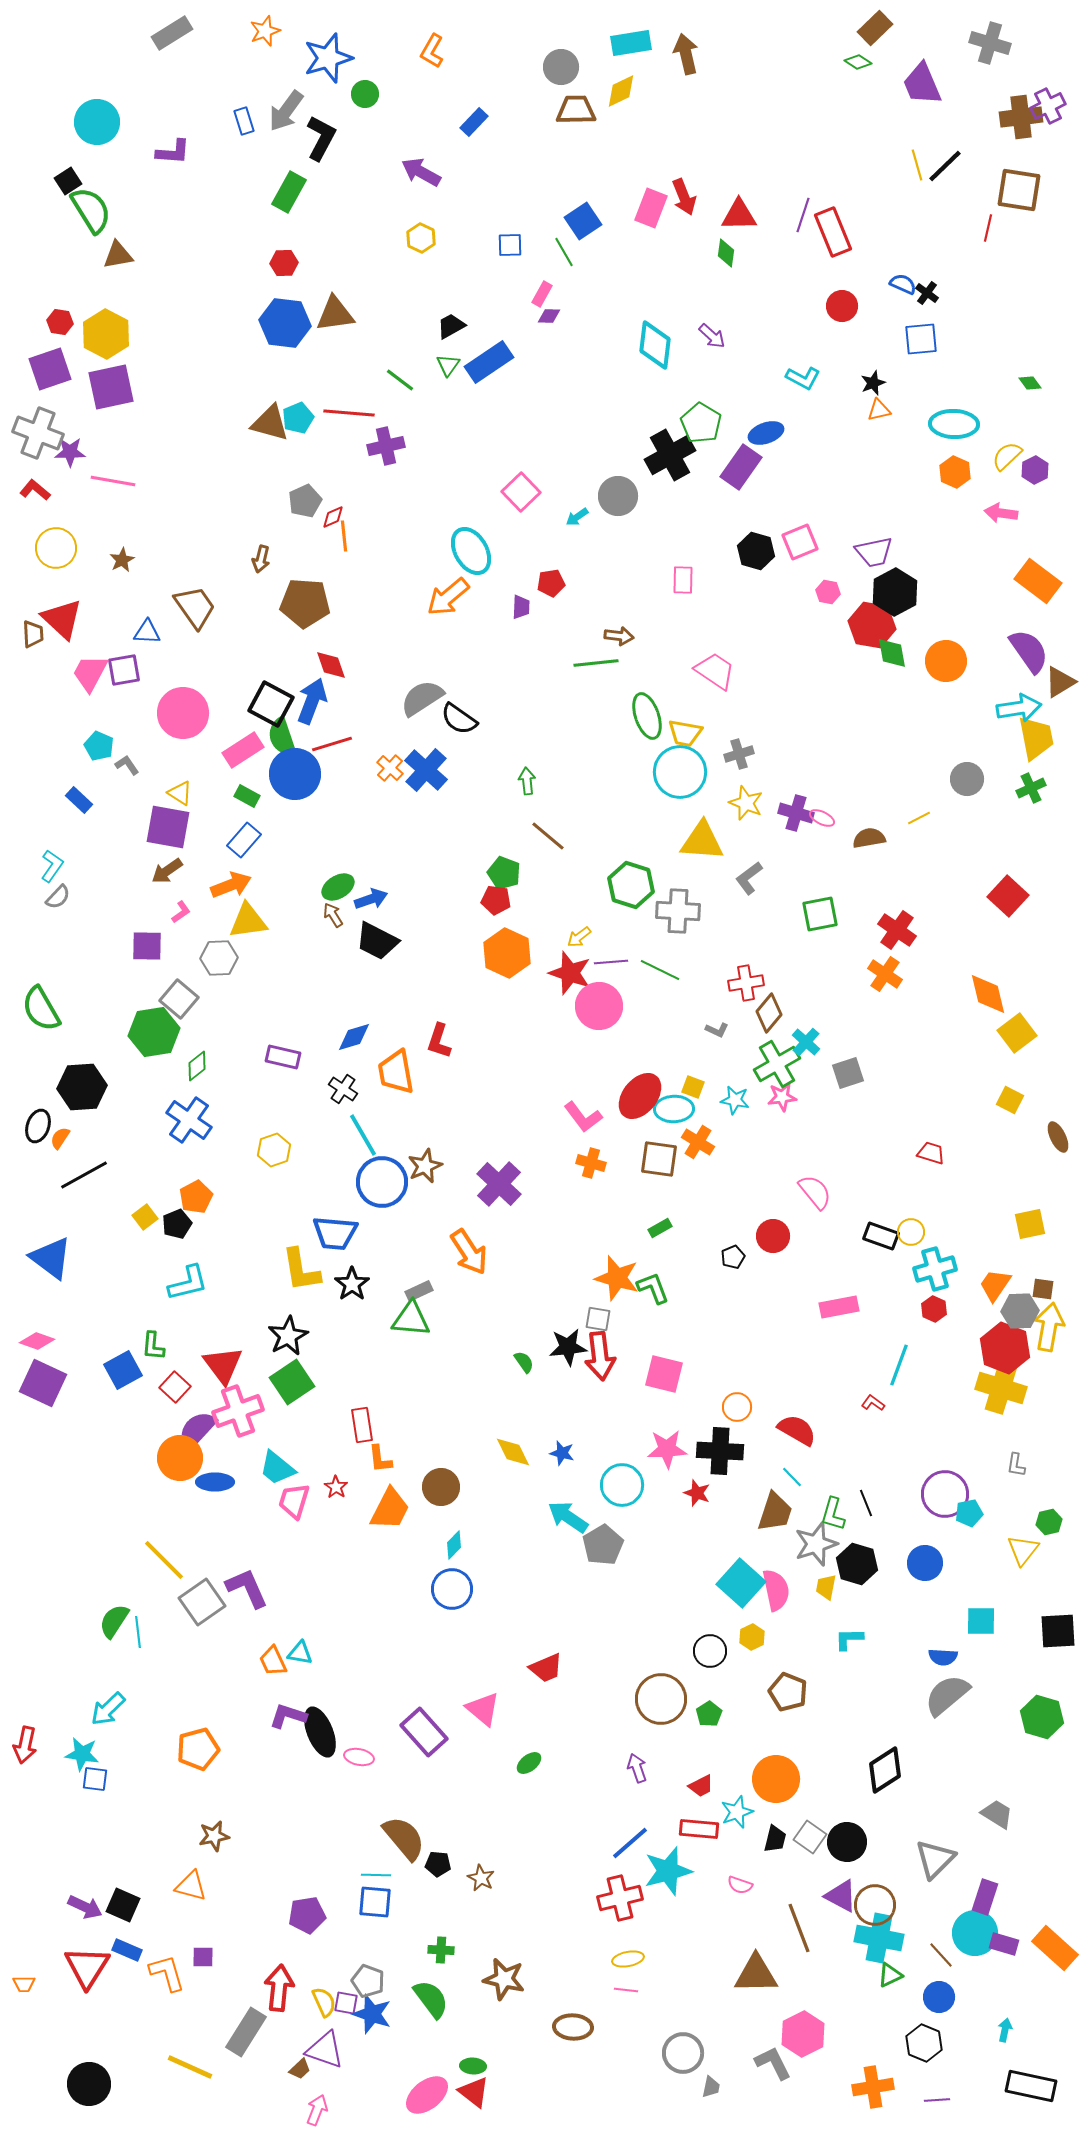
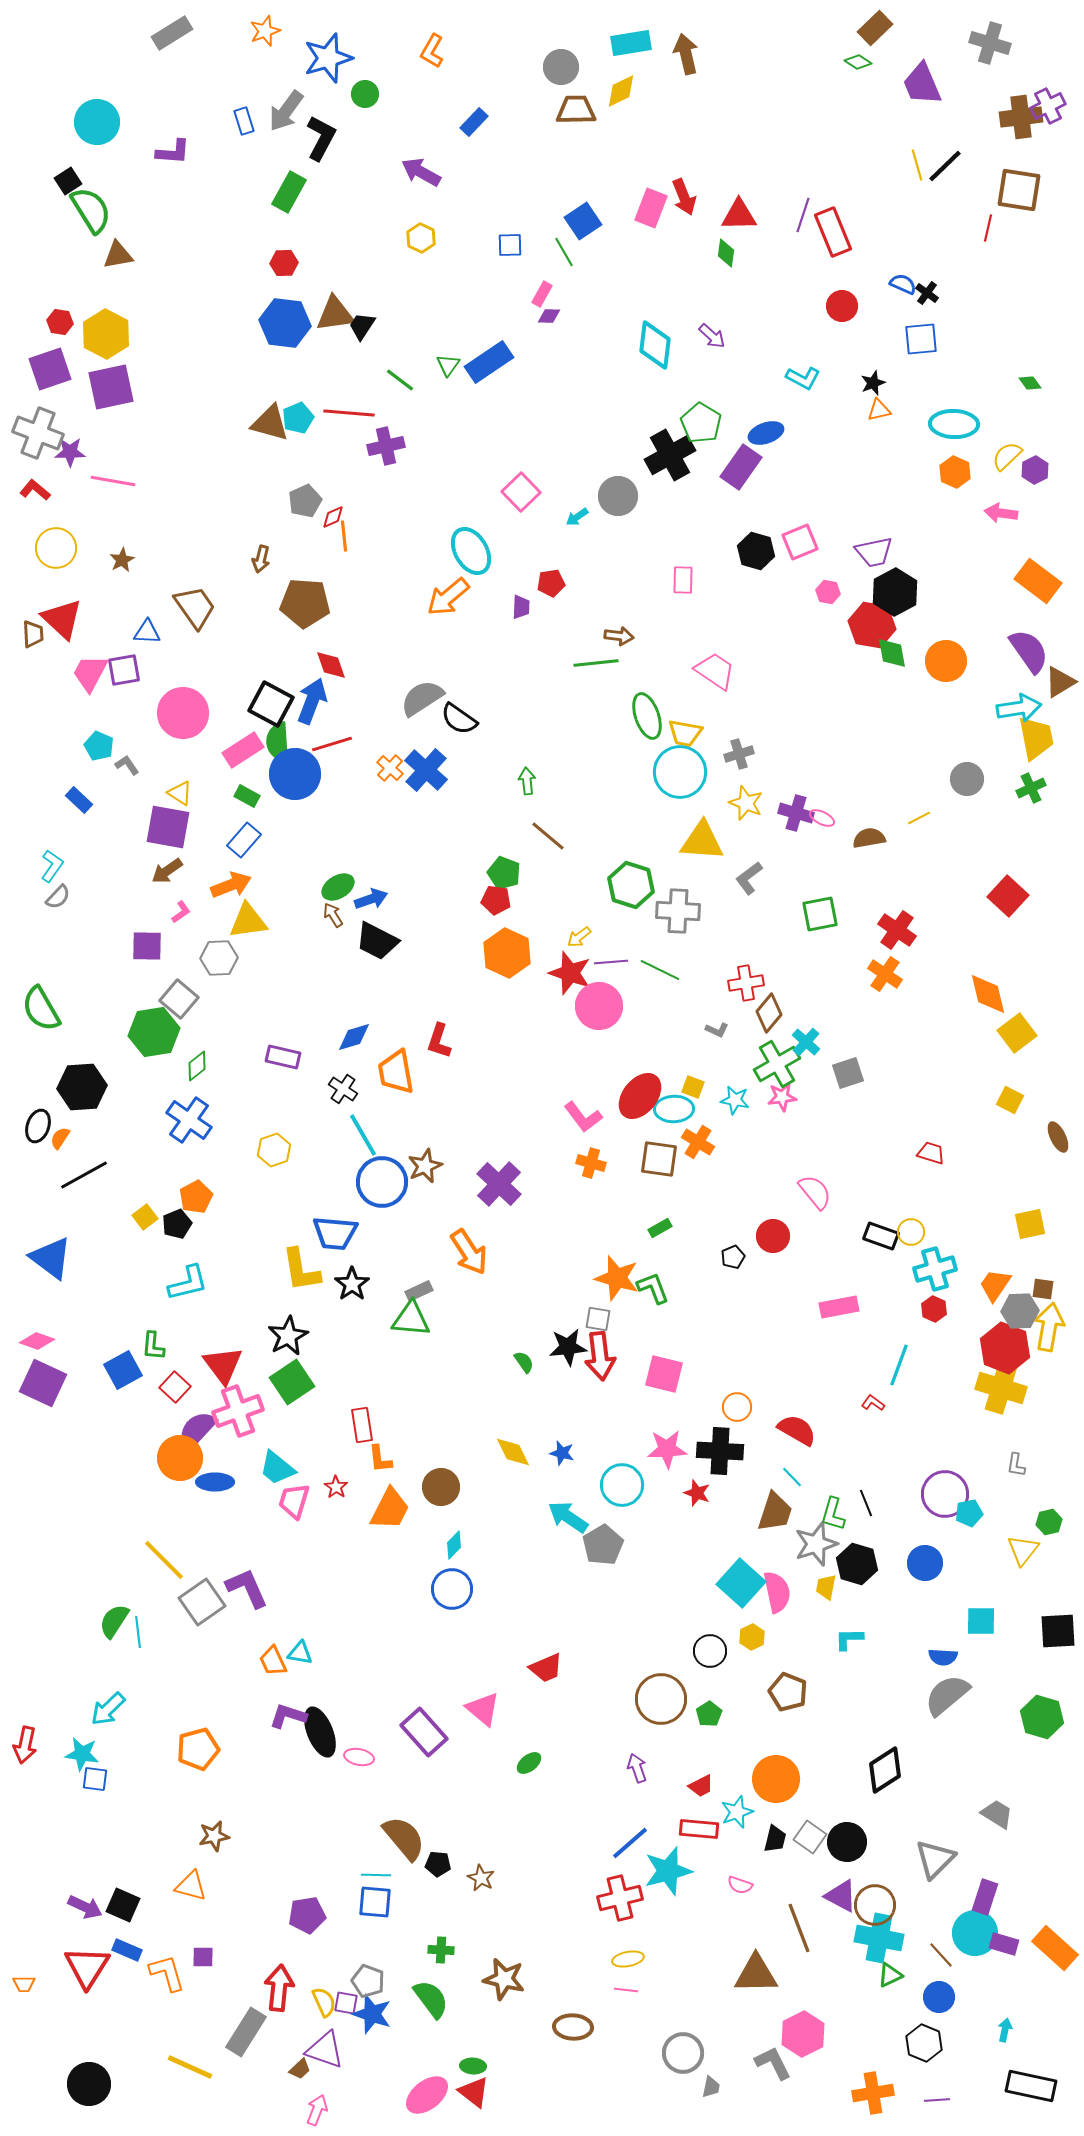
black trapezoid at (451, 326): moved 89 px left; rotated 28 degrees counterclockwise
green semicircle at (282, 737): moved 4 px left, 5 px down; rotated 15 degrees clockwise
pink semicircle at (776, 1590): moved 1 px right, 2 px down
orange cross at (873, 2087): moved 6 px down
